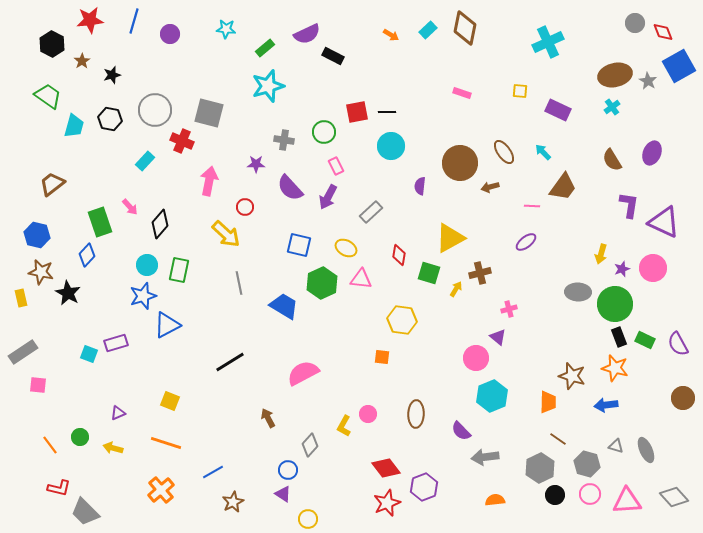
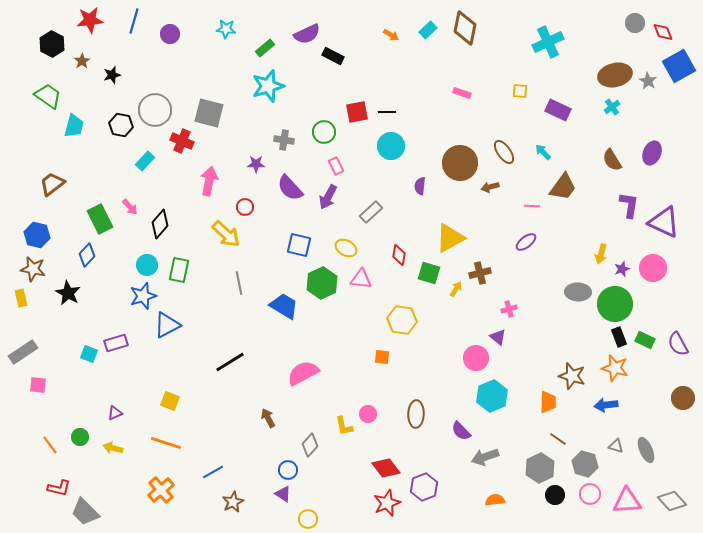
black hexagon at (110, 119): moved 11 px right, 6 px down
green rectangle at (100, 222): moved 3 px up; rotated 8 degrees counterclockwise
brown star at (41, 272): moved 8 px left, 3 px up
purple triangle at (118, 413): moved 3 px left
yellow L-shape at (344, 426): rotated 40 degrees counterclockwise
gray arrow at (485, 457): rotated 12 degrees counterclockwise
gray hexagon at (587, 464): moved 2 px left
gray diamond at (674, 497): moved 2 px left, 4 px down
